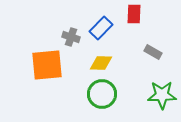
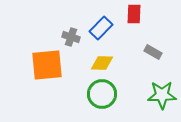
yellow diamond: moved 1 px right
